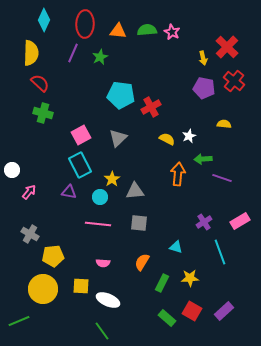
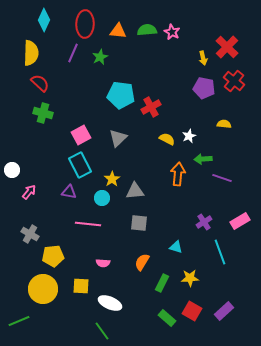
cyan circle at (100, 197): moved 2 px right, 1 px down
pink line at (98, 224): moved 10 px left
white ellipse at (108, 300): moved 2 px right, 3 px down
